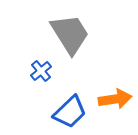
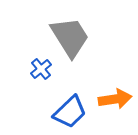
gray trapezoid: moved 3 px down
blue cross: moved 2 px up
